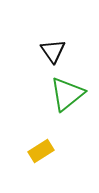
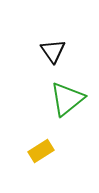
green triangle: moved 5 px down
